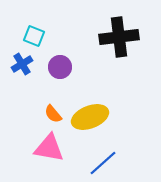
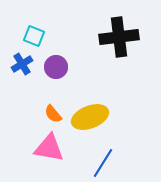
purple circle: moved 4 px left
blue line: rotated 16 degrees counterclockwise
